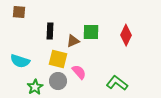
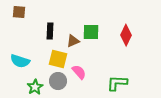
green L-shape: rotated 35 degrees counterclockwise
